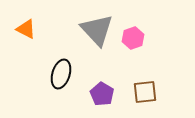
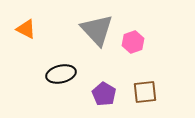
pink hexagon: moved 4 px down
black ellipse: rotated 60 degrees clockwise
purple pentagon: moved 2 px right
